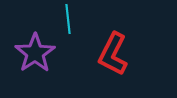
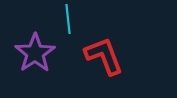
red L-shape: moved 9 px left, 2 px down; rotated 132 degrees clockwise
